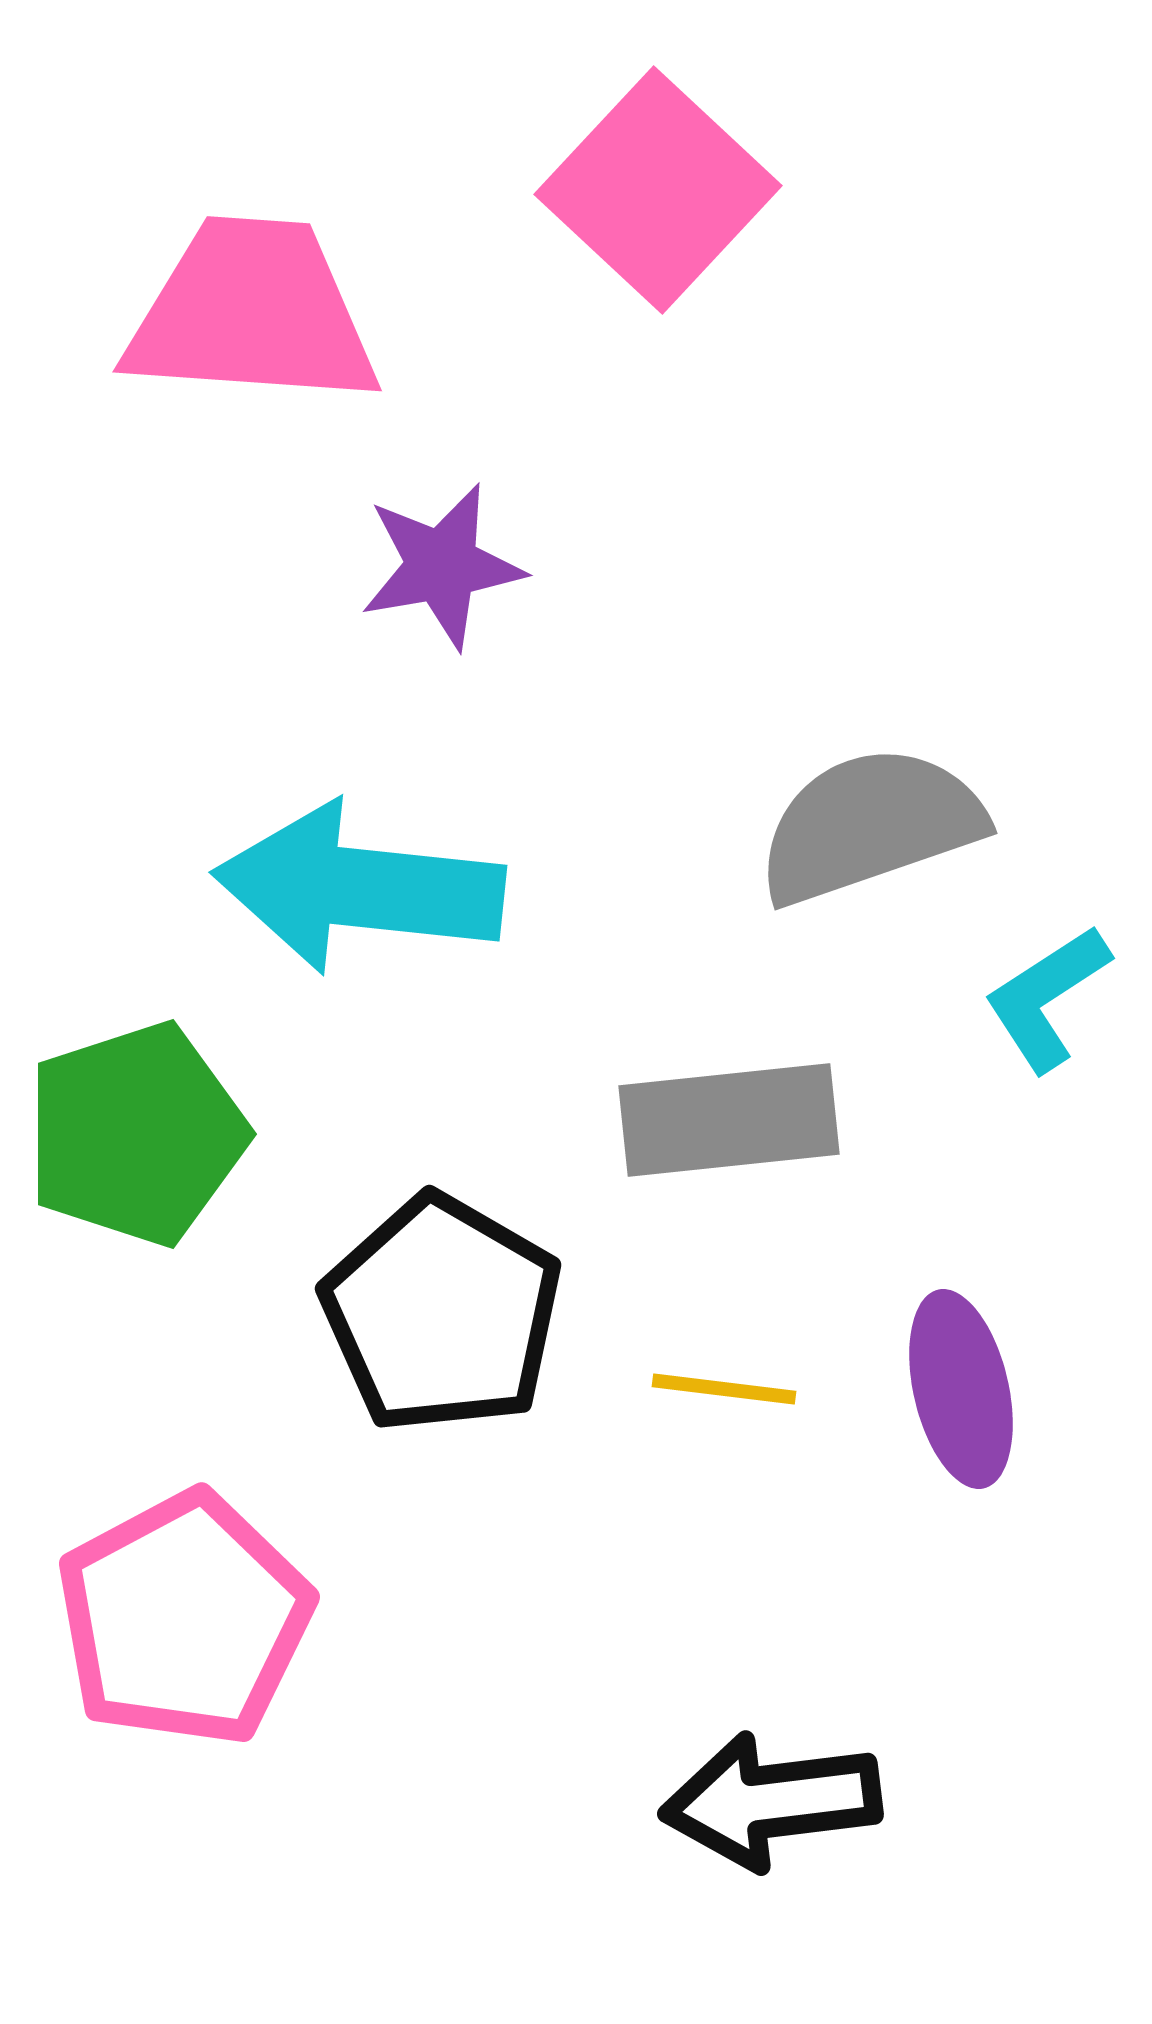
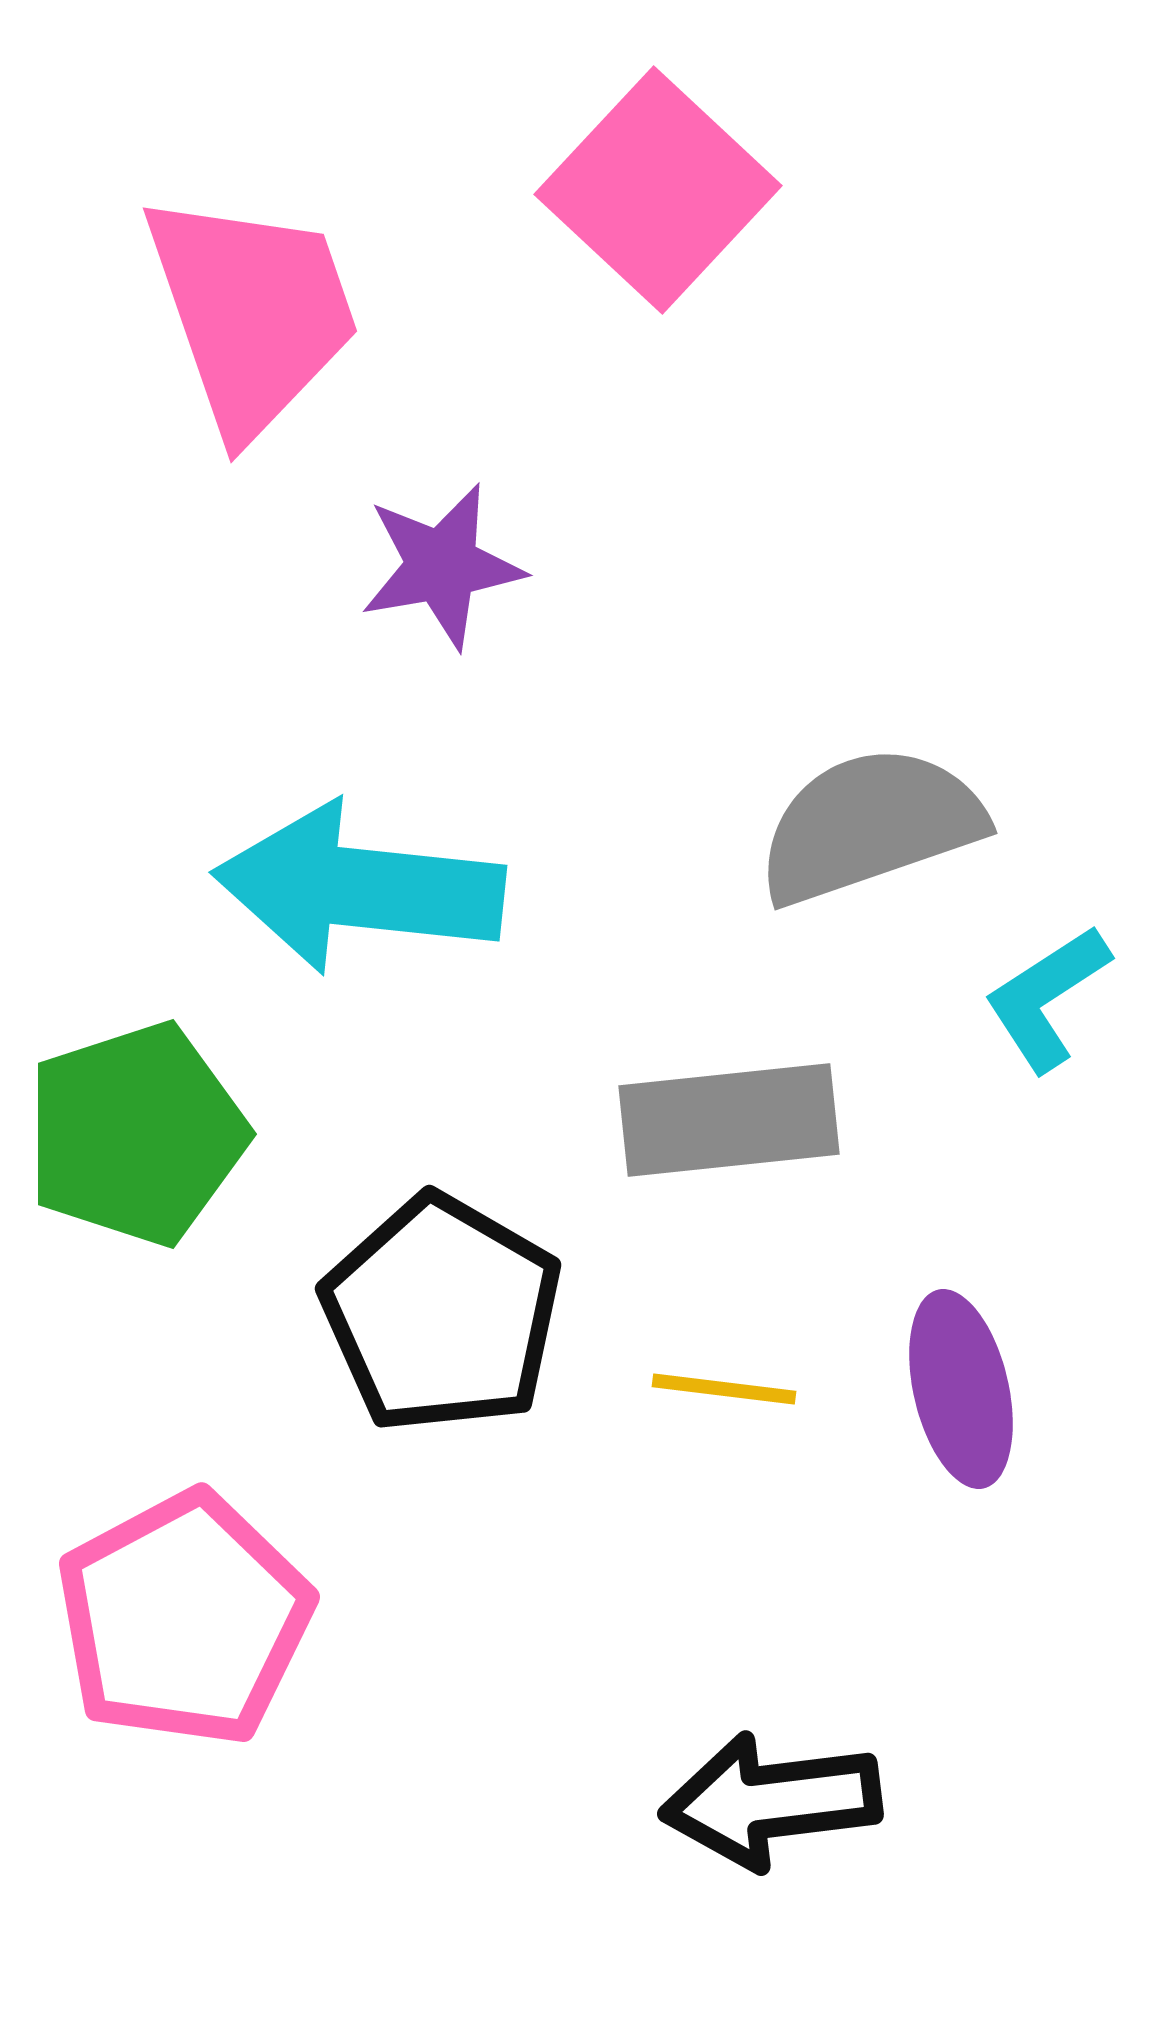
pink trapezoid: rotated 67 degrees clockwise
